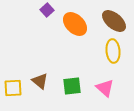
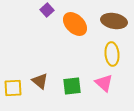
brown ellipse: rotated 30 degrees counterclockwise
yellow ellipse: moved 1 px left, 3 px down
pink triangle: moved 1 px left, 5 px up
